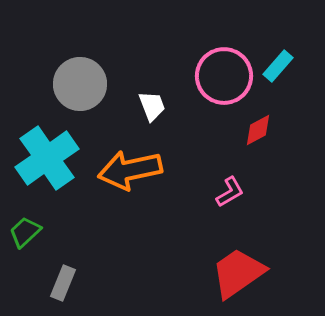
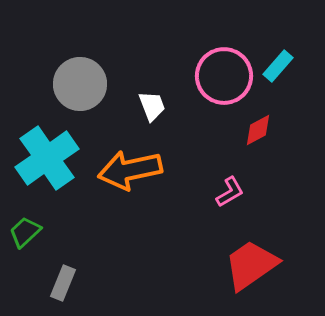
red trapezoid: moved 13 px right, 8 px up
